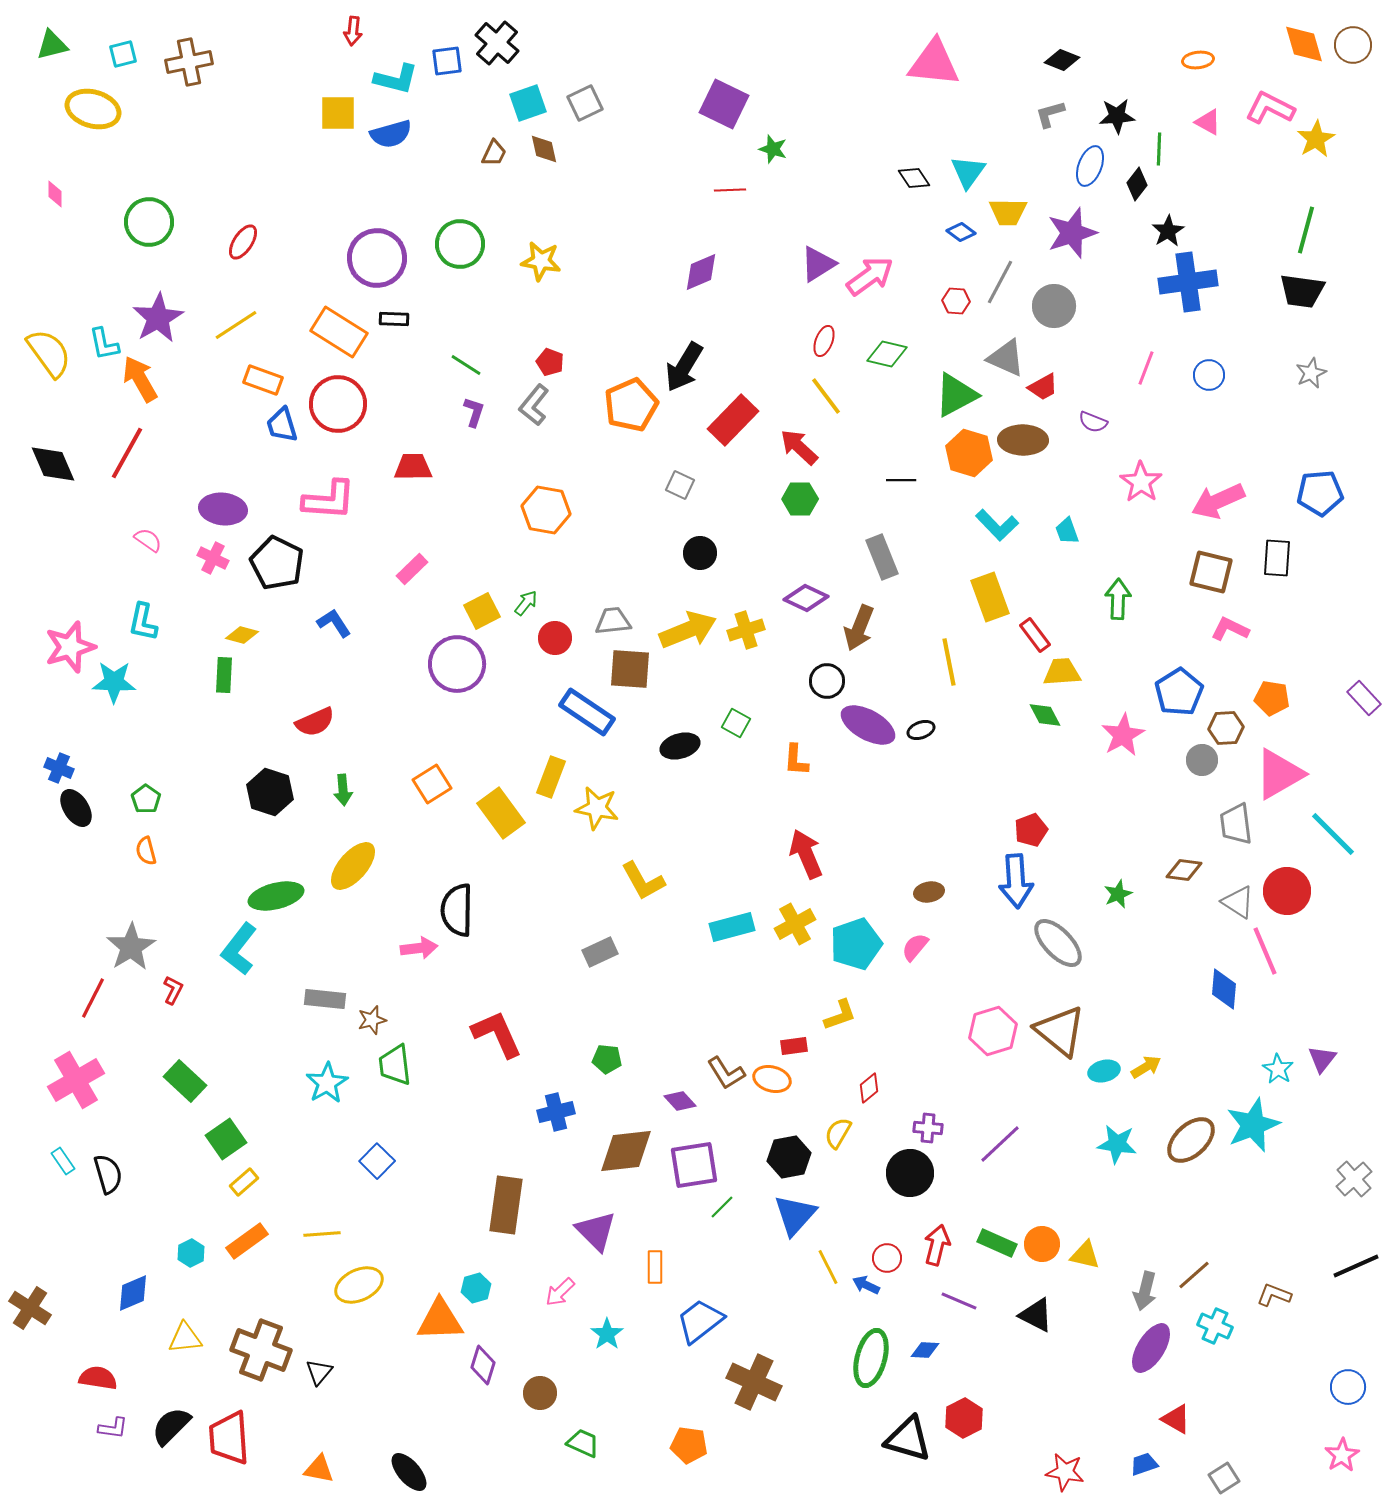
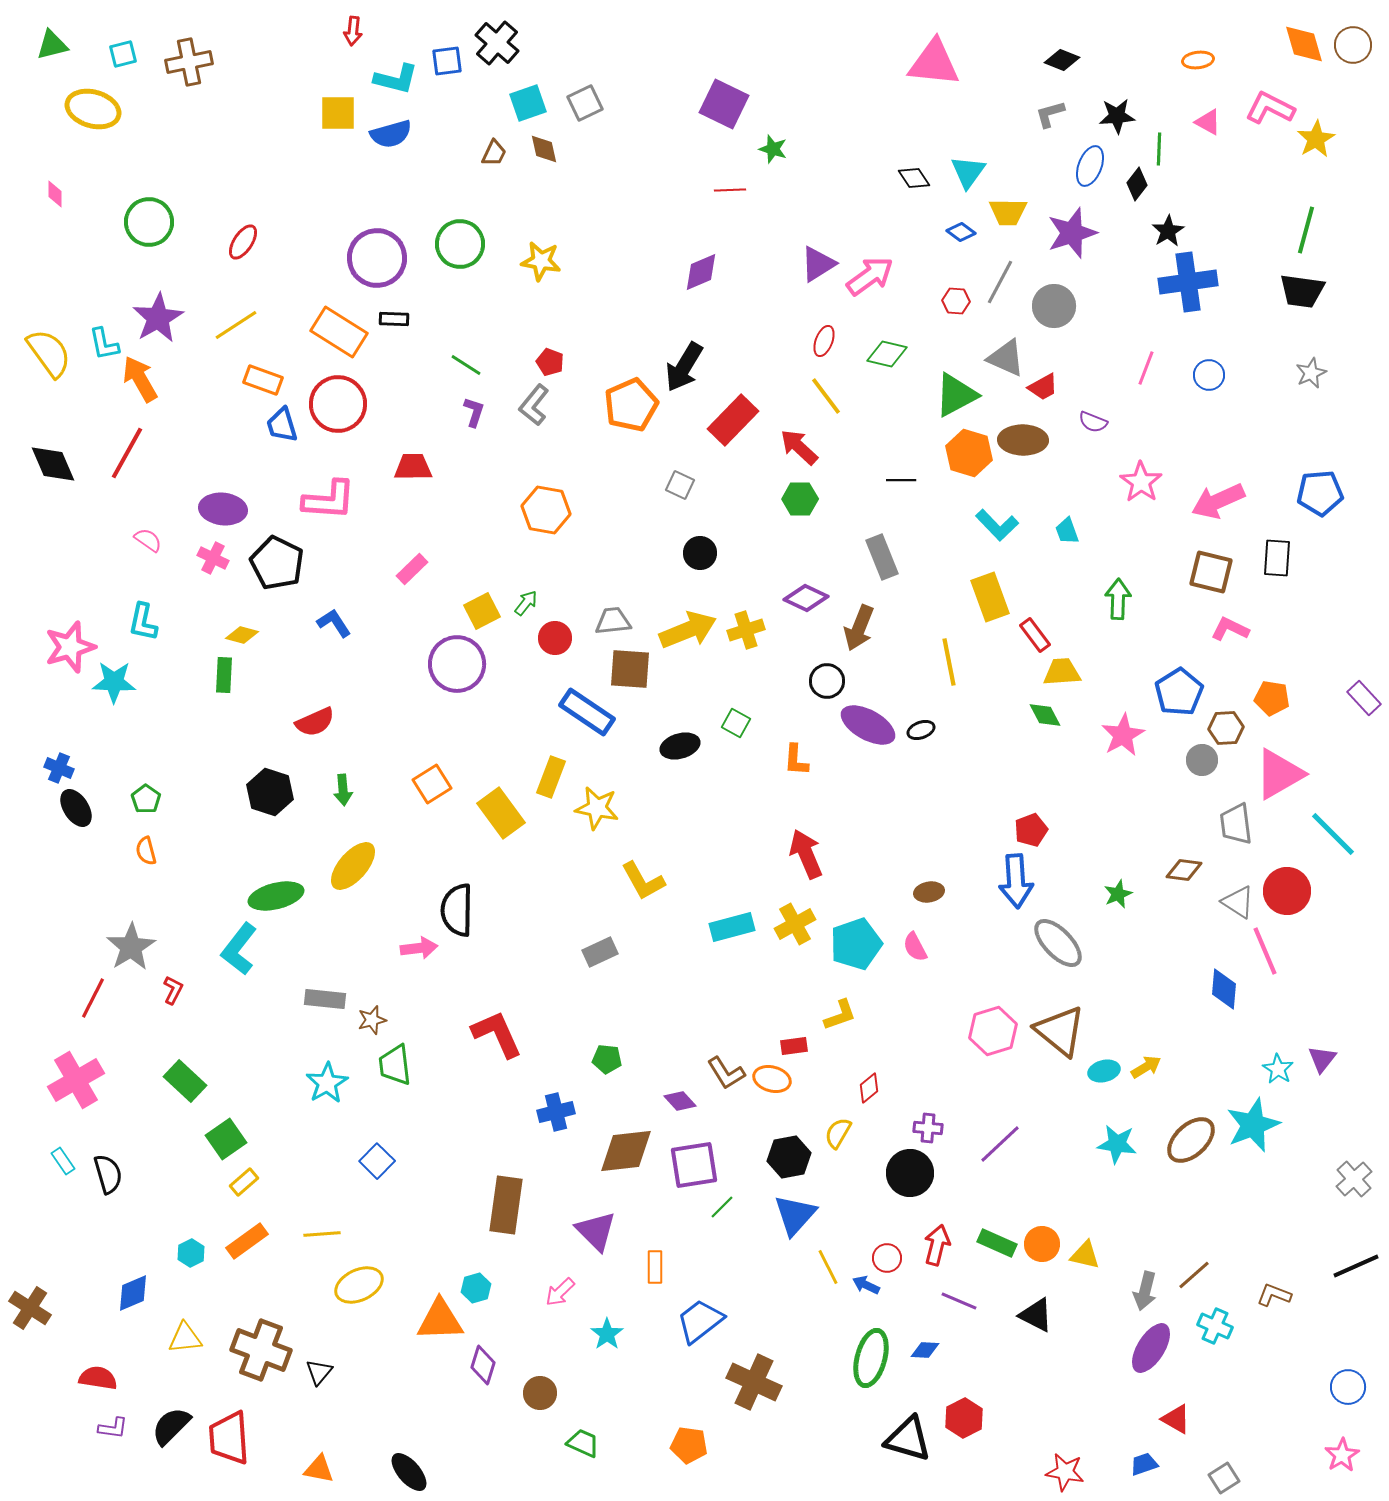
pink semicircle at (915, 947): rotated 68 degrees counterclockwise
